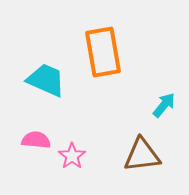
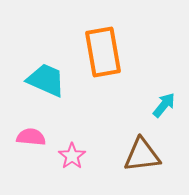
pink semicircle: moved 5 px left, 3 px up
